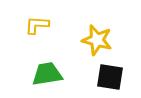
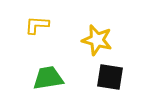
green trapezoid: moved 1 px right, 4 px down
